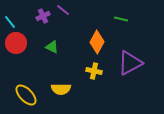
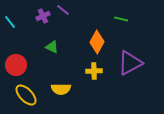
red circle: moved 22 px down
yellow cross: rotated 14 degrees counterclockwise
